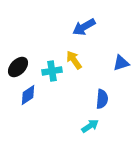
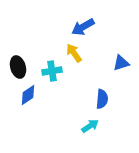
blue arrow: moved 1 px left
yellow arrow: moved 7 px up
black ellipse: rotated 60 degrees counterclockwise
